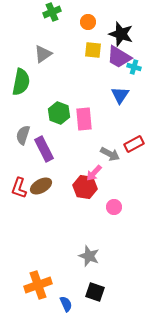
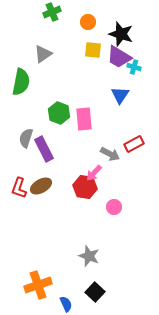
gray semicircle: moved 3 px right, 3 px down
black square: rotated 24 degrees clockwise
